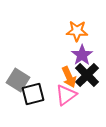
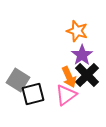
orange star: rotated 15 degrees clockwise
